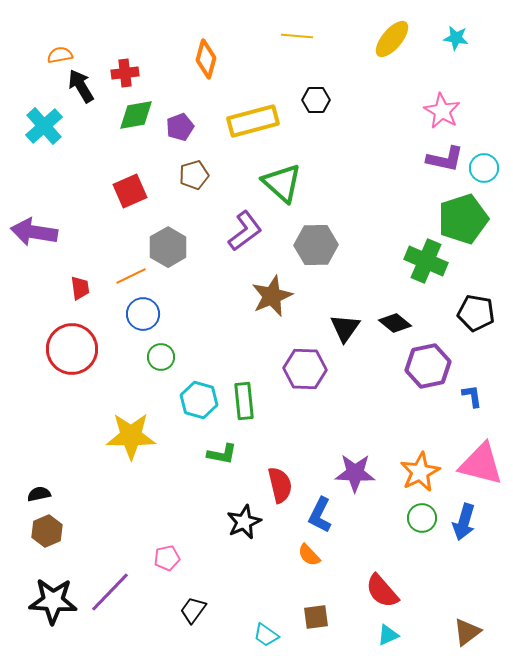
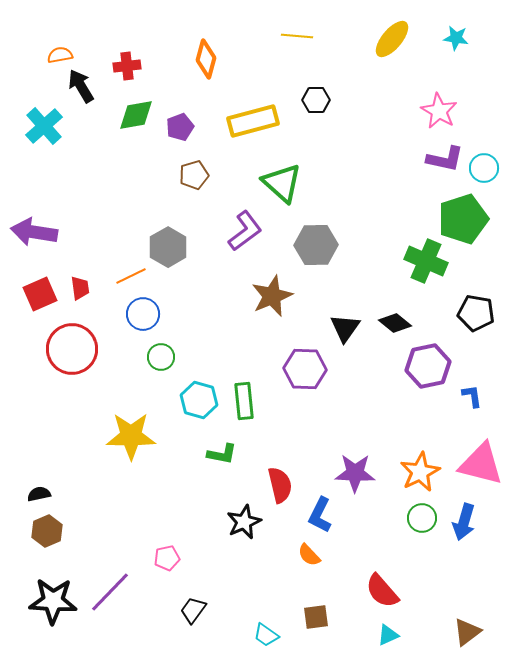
red cross at (125, 73): moved 2 px right, 7 px up
pink star at (442, 111): moved 3 px left
red square at (130, 191): moved 90 px left, 103 px down
